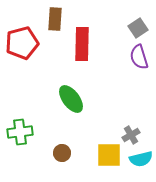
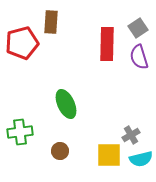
brown rectangle: moved 4 px left, 3 px down
red rectangle: moved 25 px right
green ellipse: moved 5 px left, 5 px down; rotated 12 degrees clockwise
brown circle: moved 2 px left, 2 px up
